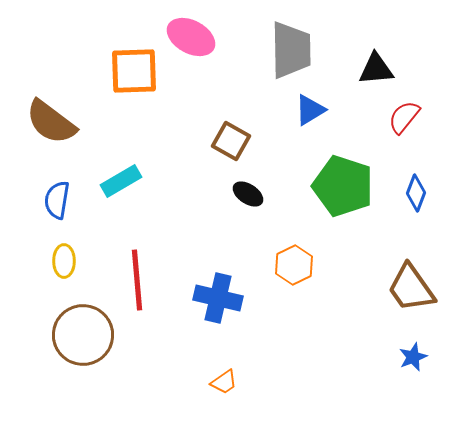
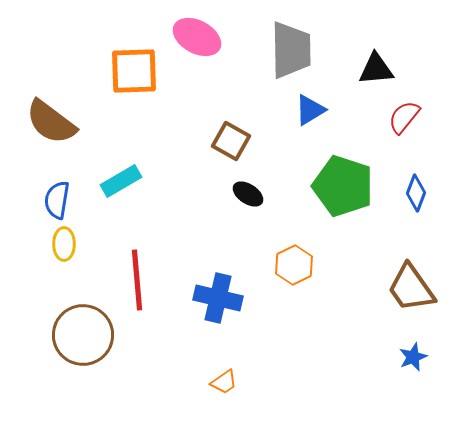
pink ellipse: moved 6 px right
yellow ellipse: moved 17 px up
